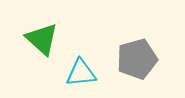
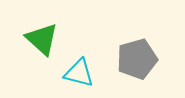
cyan triangle: moved 2 px left; rotated 20 degrees clockwise
